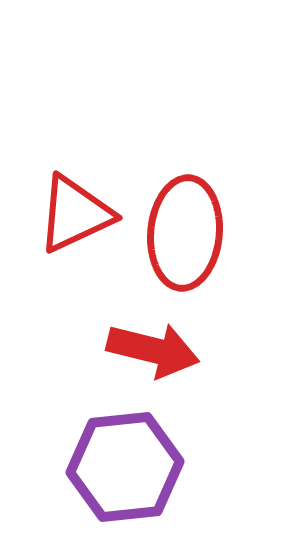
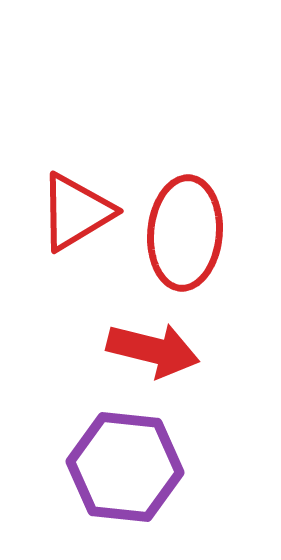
red triangle: moved 1 px right, 2 px up; rotated 6 degrees counterclockwise
purple hexagon: rotated 12 degrees clockwise
